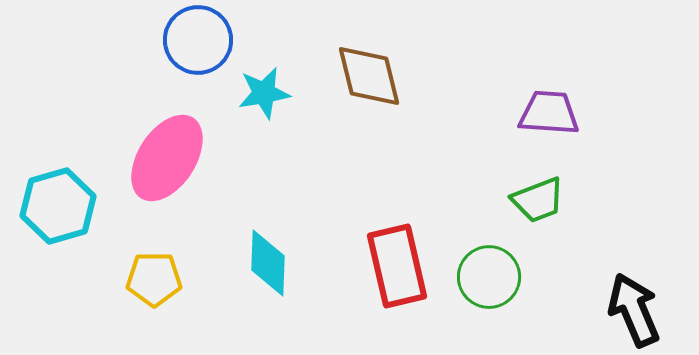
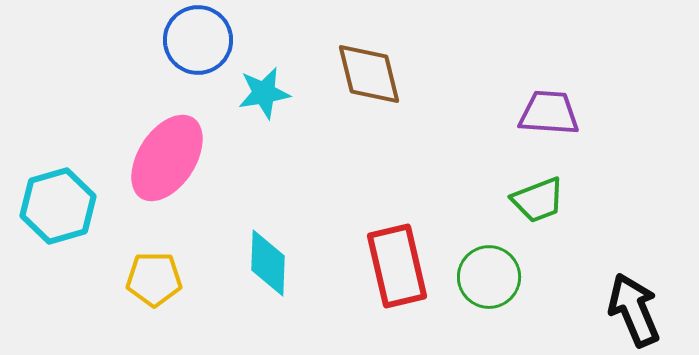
brown diamond: moved 2 px up
